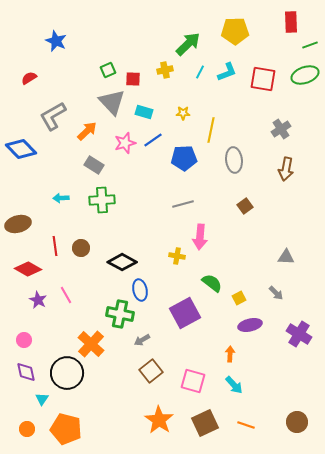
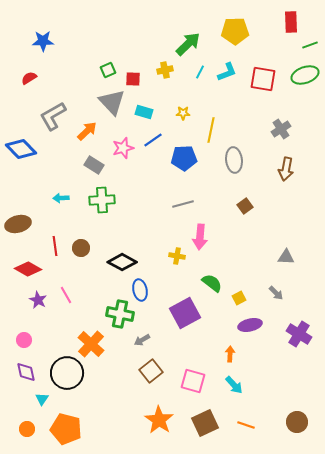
blue star at (56, 41): moved 13 px left; rotated 25 degrees counterclockwise
pink star at (125, 143): moved 2 px left, 5 px down
